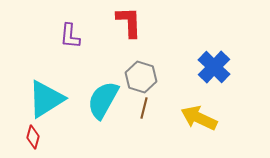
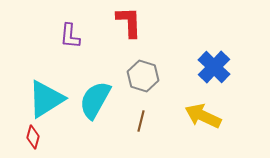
gray hexagon: moved 2 px right, 1 px up
cyan semicircle: moved 8 px left
brown line: moved 3 px left, 13 px down
yellow arrow: moved 4 px right, 2 px up
